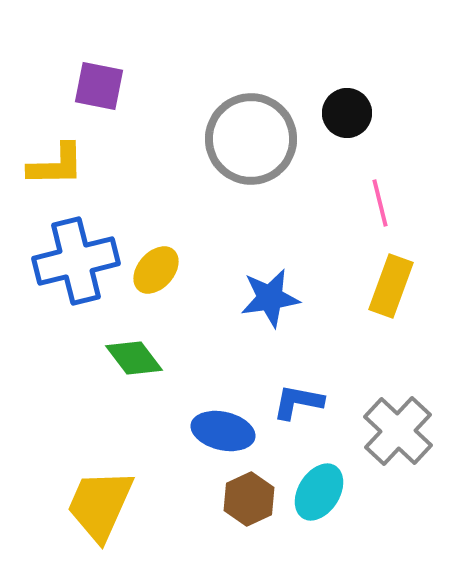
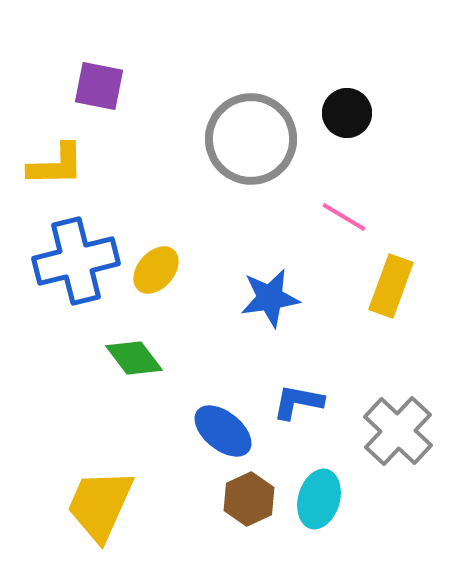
pink line: moved 36 px left, 14 px down; rotated 45 degrees counterclockwise
blue ellipse: rotated 26 degrees clockwise
cyan ellipse: moved 7 px down; rotated 16 degrees counterclockwise
